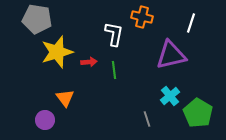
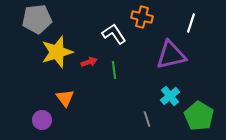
gray pentagon: rotated 16 degrees counterclockwise
white L-shape: rotated 45 degrees counterclockwise
red arrow: rotated 14 degrees counterclockwise
green pentagon: moved 1 px right, 3 px down
purple circle: moved 3 px left
